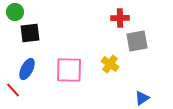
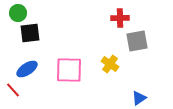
green circle: moved 3 px right, 1 px down
blue ellipse: rotated 30 degrees clockwise
blue triangle: moved 3 px left
